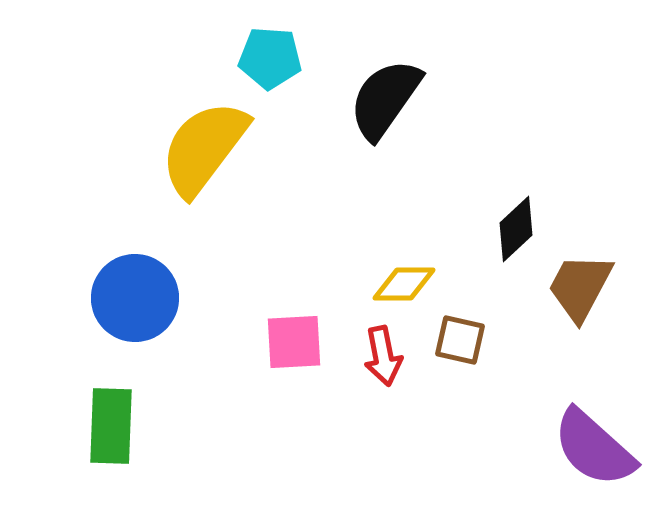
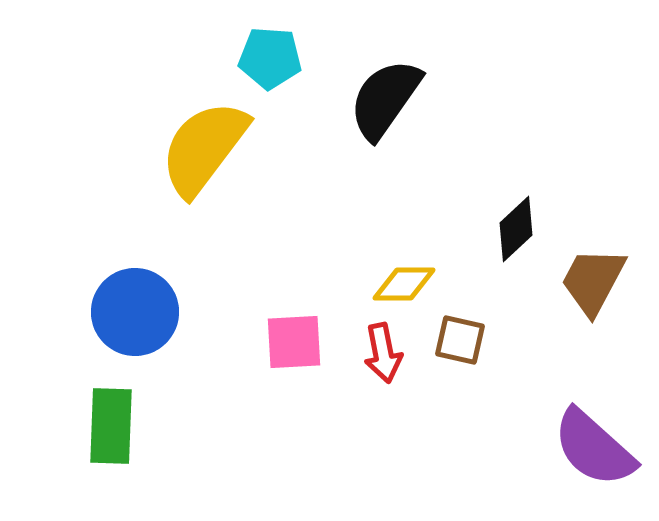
brown trapezoid: moved 13 px right, 6 px up
blue circle: moved 14 px down
red arrow: moved 3 px up
